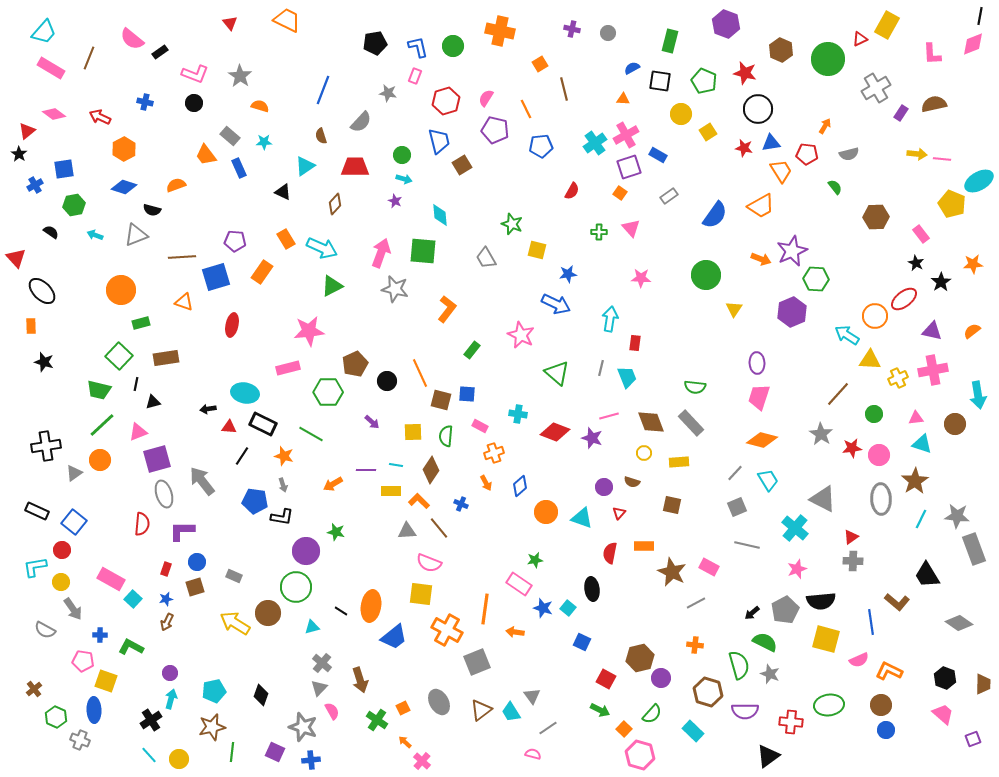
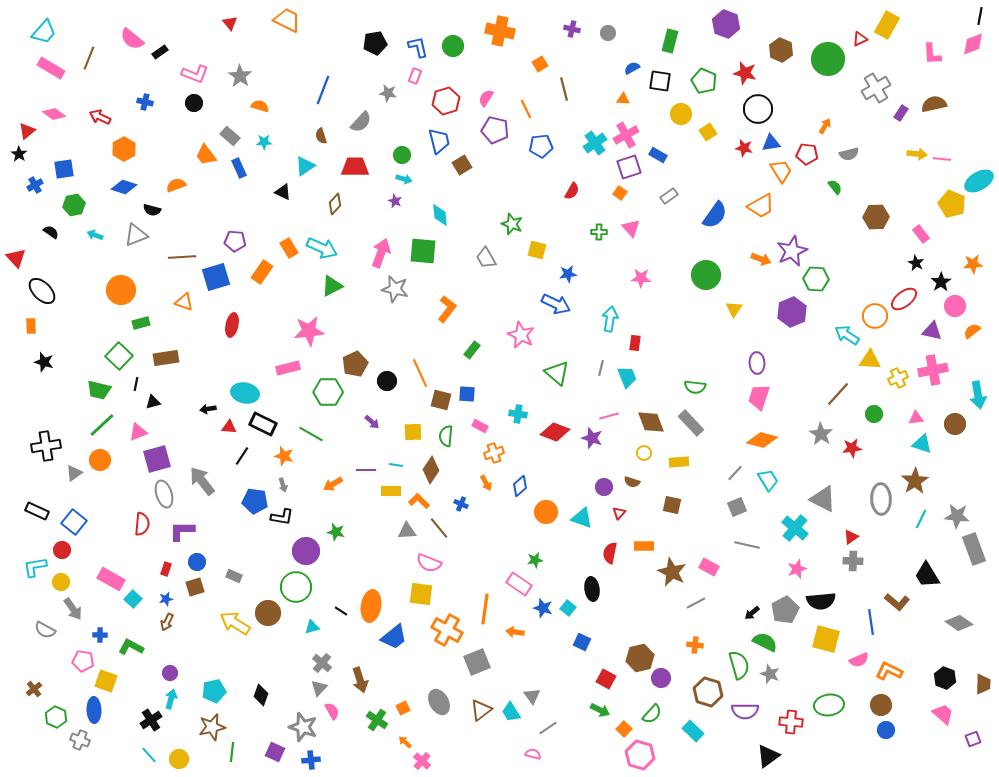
orange rectangle at (286, 239): moved 3 px right, 9 px down
pink circle at (879, 455): moved 76 px right, 149 px up
